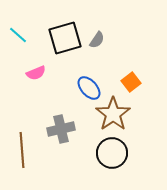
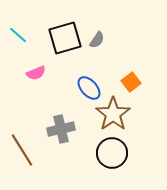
brown line: rotated 28 degrees counterclockwise
